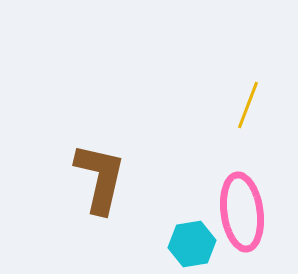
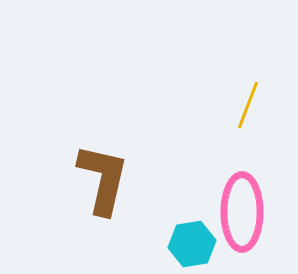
brown L-shape: moved 3 px right, 1 px down
pink ellipse: rotated 8 degrees clockwise
